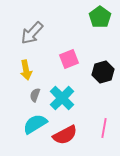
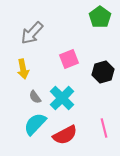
yellow arrow: moved 3 px left, 1 px up
gray semicircle: moved 2 px down; rotated 56 degrees counterclockwise
cyan semicircle: rotated 15 degrees counterclockwise
pink line: rotated 24 degrees counterclockwise
